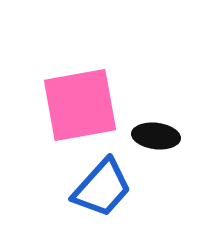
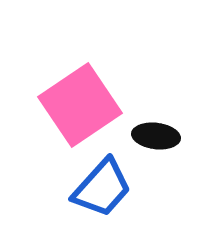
pink square: rotated 24 degrees counterclockwise
